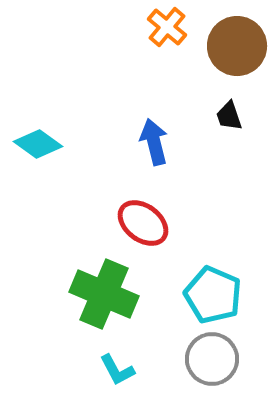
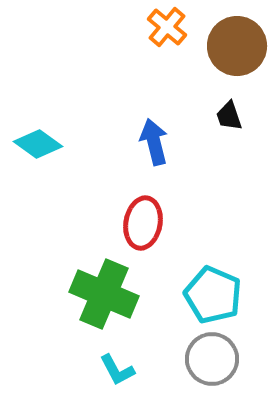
red ellipse: rotated 63 degrees clockwise
